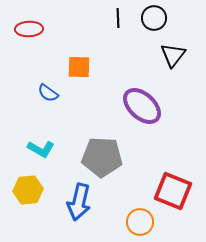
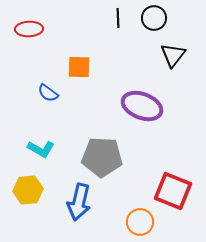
purple ellipse: rotated 21 degrees counterclockwise
